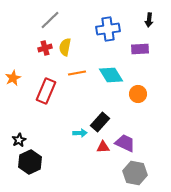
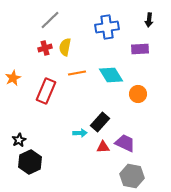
blue cross: moved 1 px left, 2 px up
gray hexagon: moved 3 px left, 3 px down
